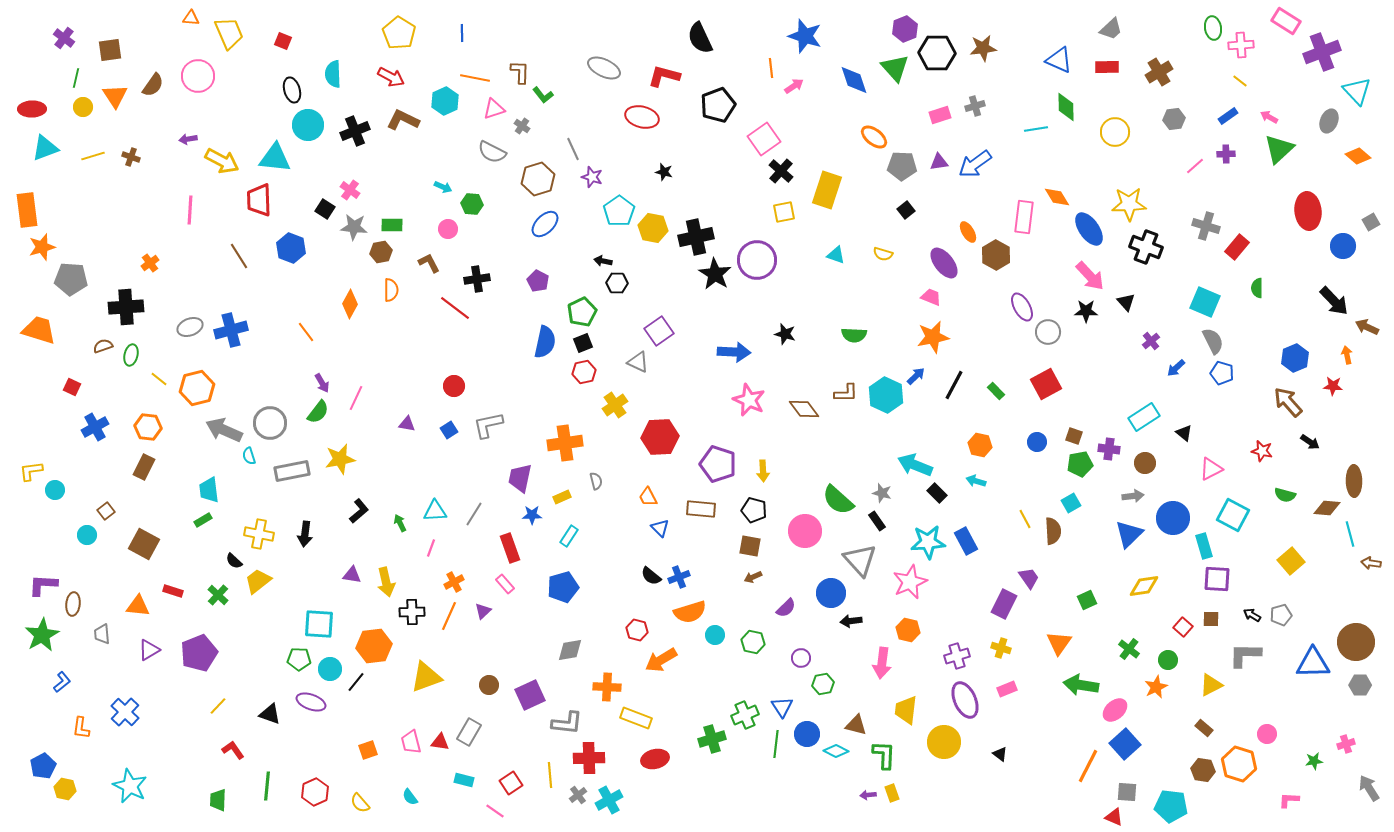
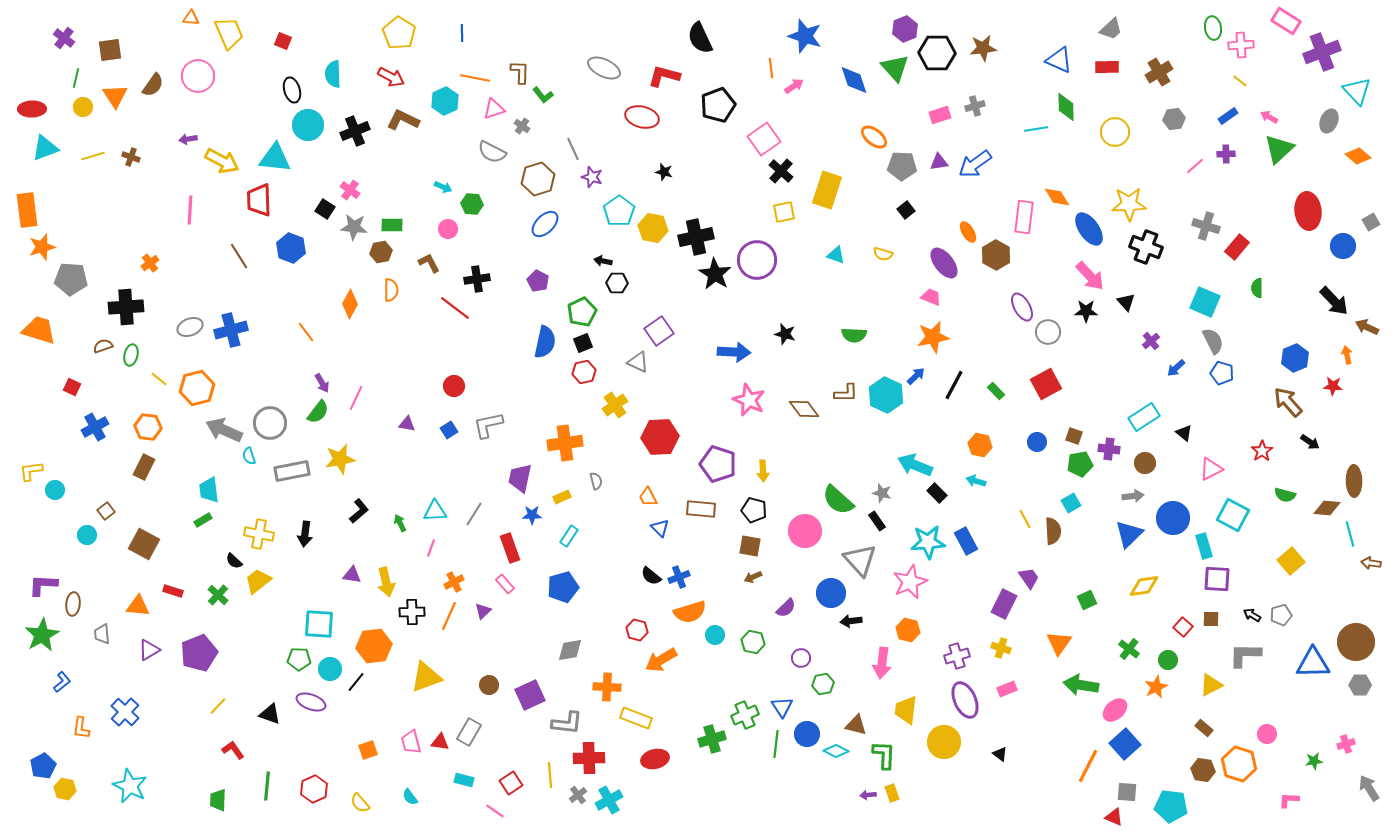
red star at (1262, 451): rotated 25 degrees clockwise
red hexagon at (315, 792): moved 1 px left, 3 px up
